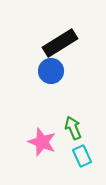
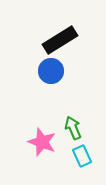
black rectangle: moved 3 px up
